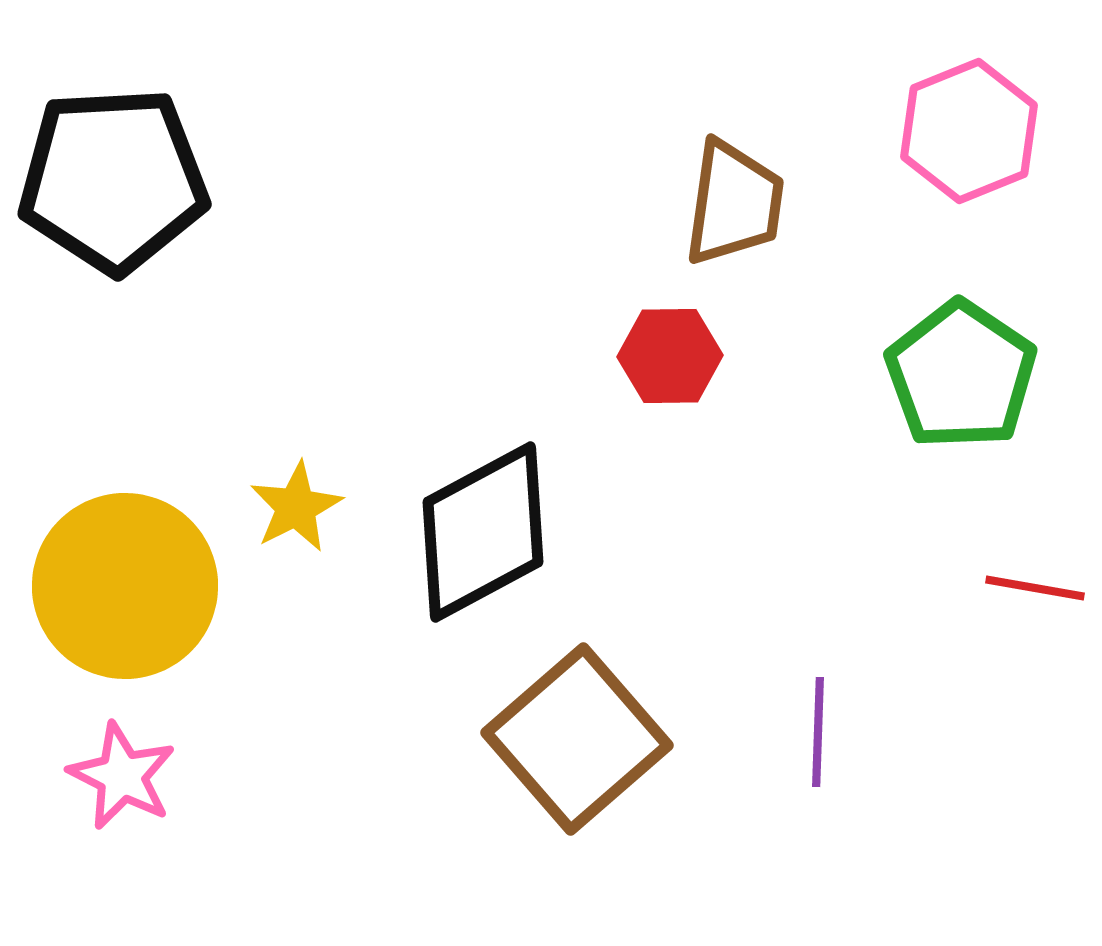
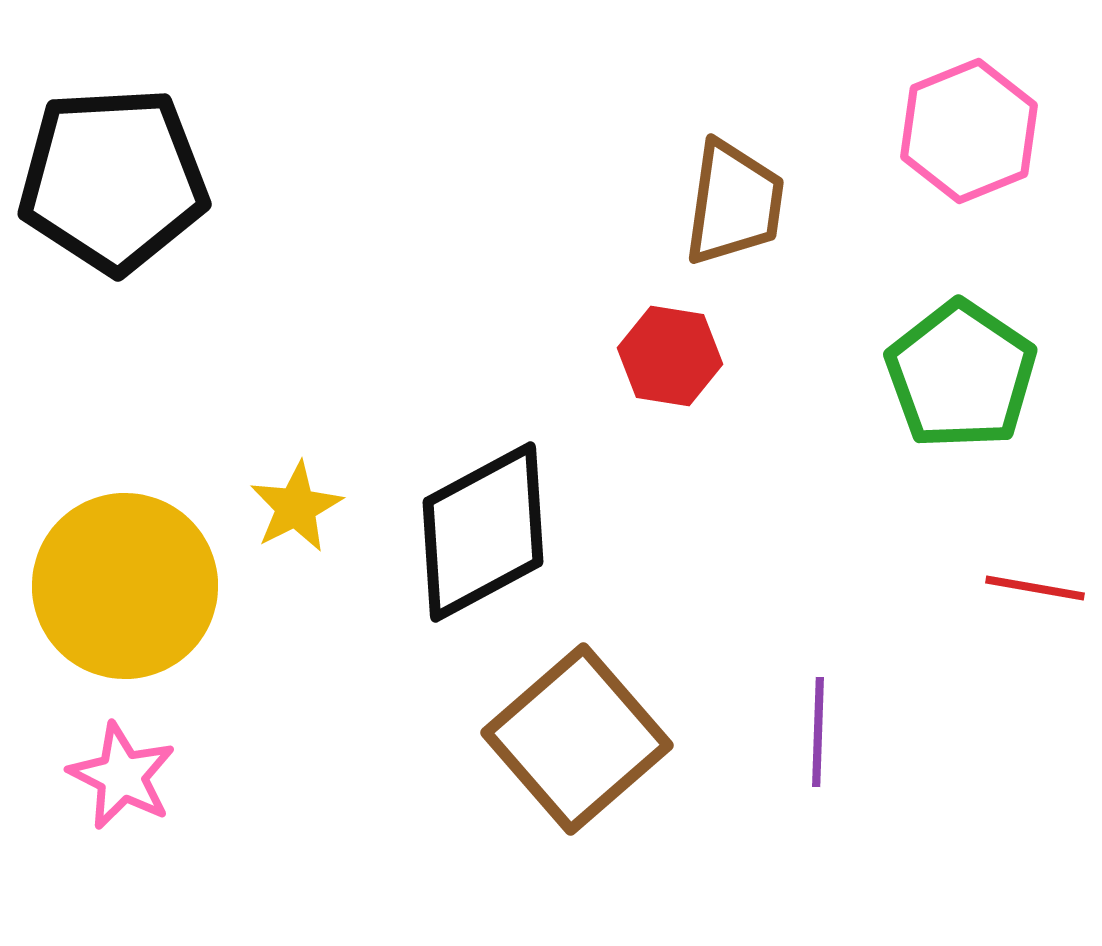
red hexagon: rotated 10 degrees clockwise
